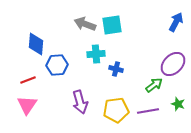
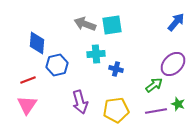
blue arrow: rotated 12 degrees clockwise
blue diamond: moved 1 px right, 1 px up
blue hexagon: rotated 10 degrees counterclockwise
purple line: moved 8 px right
